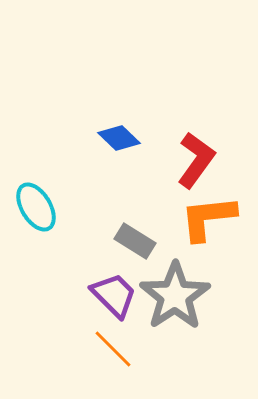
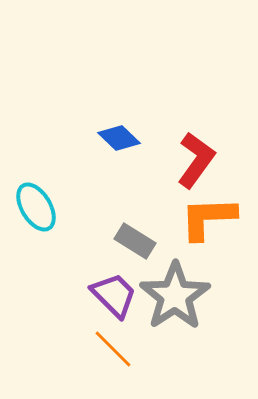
orange L-shape: rotated 4 degrees clockwise
